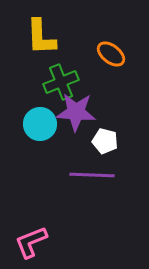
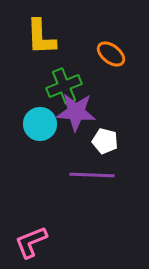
green cross: moved 3 px right, 4 px down
